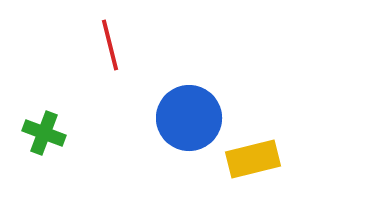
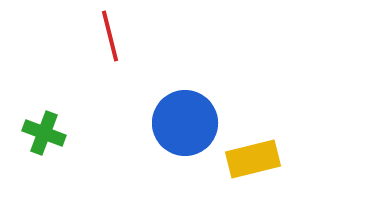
red line: moved 9 px up
blue circle: moved 4 px left, 5 px down
